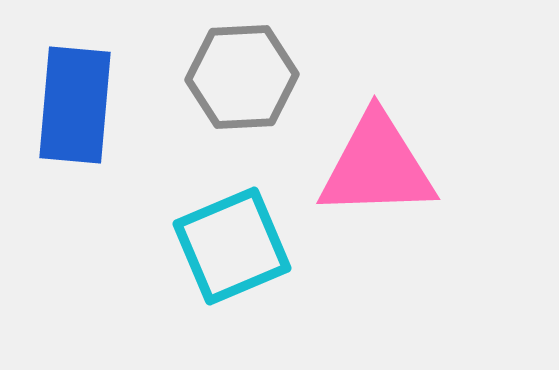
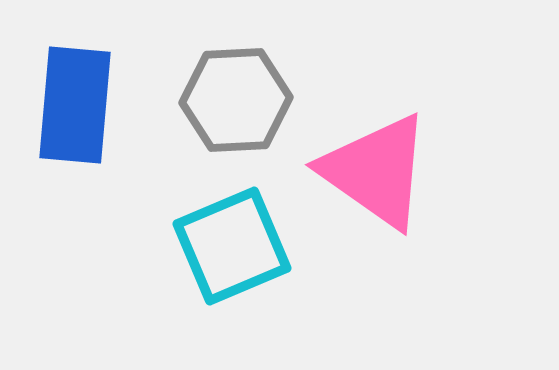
gray hexagon: moved 6 px left, 23 px down
pink triangle: moved 1 px left, 5 px down; rotated 37 degrees clockwise
